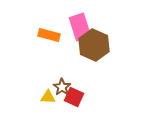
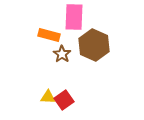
pink rectangle: moved 6 px left, 10 px up; rotated 20 degrees clockwise
brown star: moved 33 px up
red square: moved 10 px left, 3 px down; rotated 30 degrees clockwise
